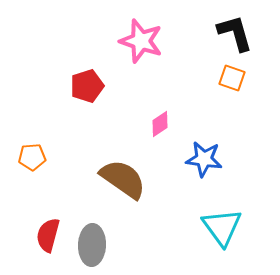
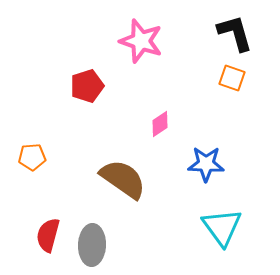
blue star: moved 2 px right, 5 px down; rotated 6 degrees counterclockwise
